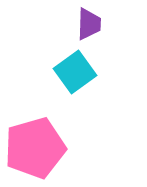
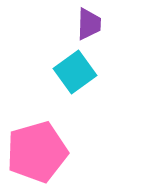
pink pentagon: moved 2 px right, 4 px down
